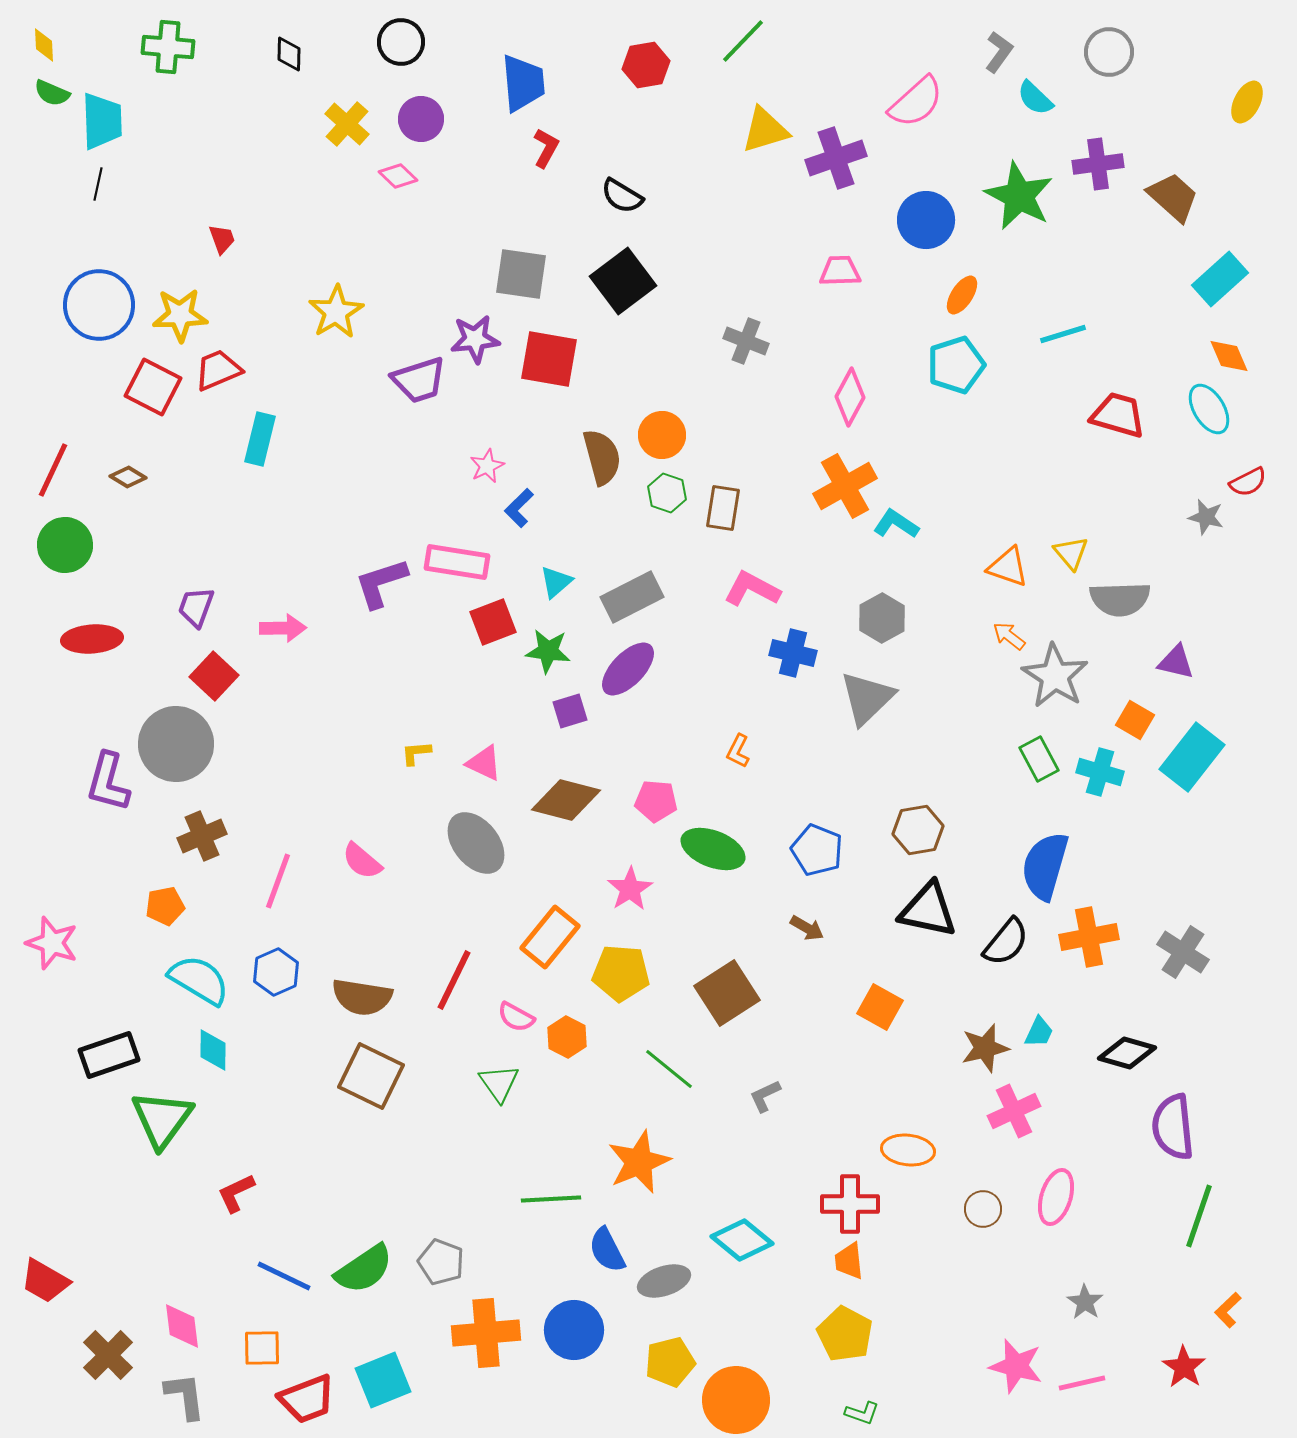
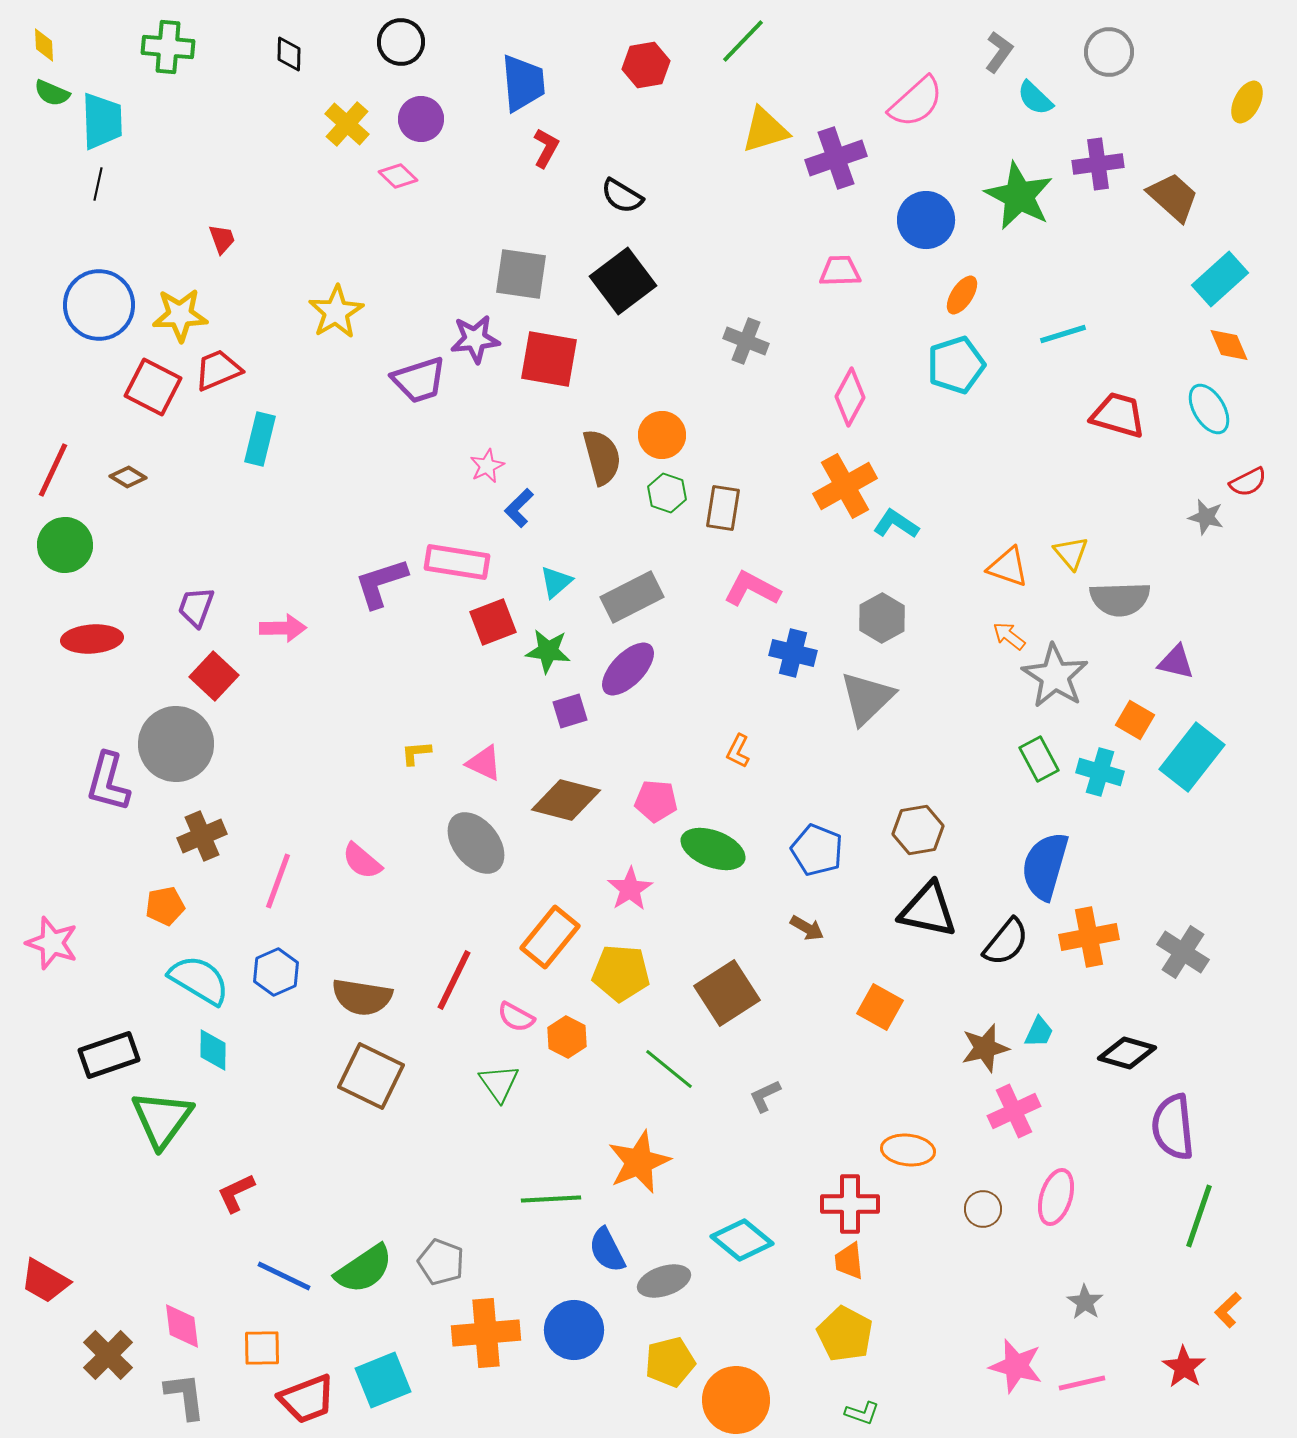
orange diamond at (1229, 356): moved 11 px up
